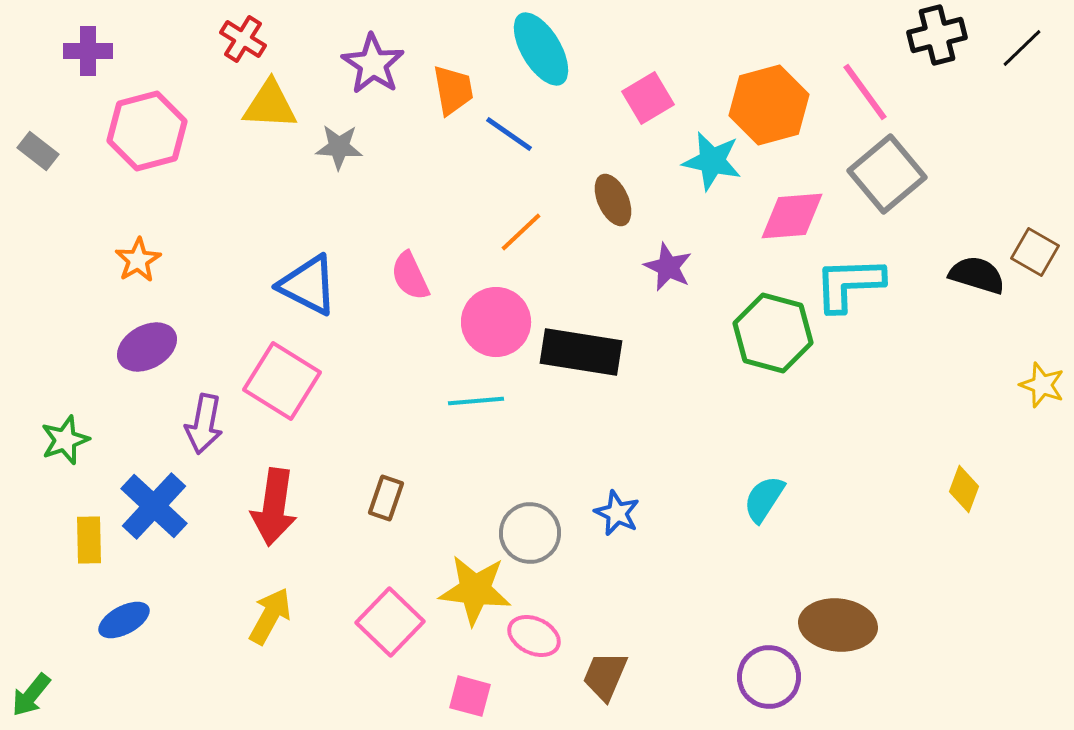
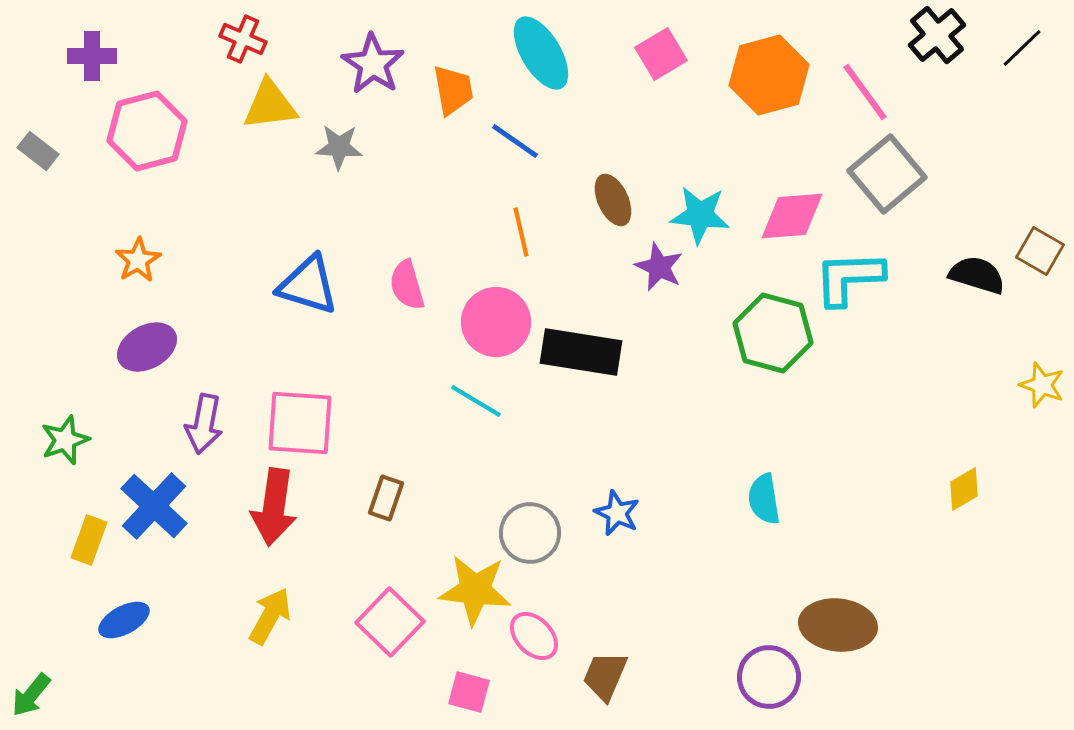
black cross at (937, 35): rotated 26 degrees counterclockwise
red cross at (243, 39): rotated 9 degrees counterclockwise
cyan ellipse at (541, 49): moved 4 px down
purple cross at (88, 51): moved 4 px right, 5 px down
pink square at (648, 98): moved 13 px right, 44 px up
yellow triangle at (270, 105): rotated 10 degrees counterclockwise
orange hexagon at (769, 105): moved 30 px up
blue line at (509, 134): moved 6 px right, 7 px down
cyan star at (712, 161): moved 12 px left, 54 px down; rotated 6 degrees counterclockwise
orange line at (521, 232): rotated 60 degrees counterclockwise
brown square at (1035, 252): moved 5 px right, 1 px up
purple star at (668, 267): moved 9 px left
pink semicircle at (410, 276): moved 3 px left, 9 px down; rotated 9 degrees clockwise
cyan L-shape at (849, 284): moved 6 px up
blue triangle at (308, 285): rotated 10 degrees counterclockwise
pink square at (282, 381): moved 18 px right, 42 px down; rotated 28 degrees counterclockwise
cyan line at (476, 401): rotated 36 degrees clockwise
yellow diamond at (964, 489): rotated 39 degrees clockwise
cyan semicircle at (764, 499): rotated 42 degrees counterclockwise
yellow rectangle at (89, 540): rotated 21 degrees clockwise
pink ellipse at (534, 636): rotated 21 degrees clockwise
pink square at (470, 696): moved 1 px left, 4 px up
